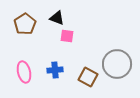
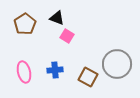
pink square: rotated 24 degrees clockwise
